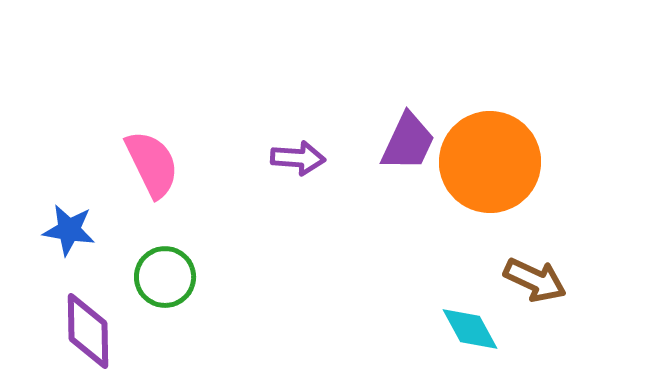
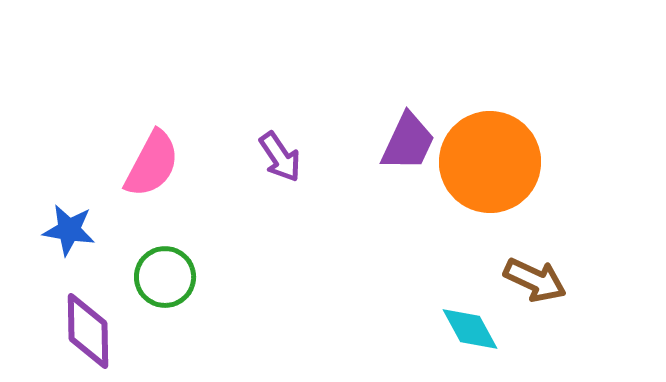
purple arrow: moved 18 px left, 1 px up; rotated 52 degrees clockwise
pink semicircle: rotated 54 degrees clockwise
